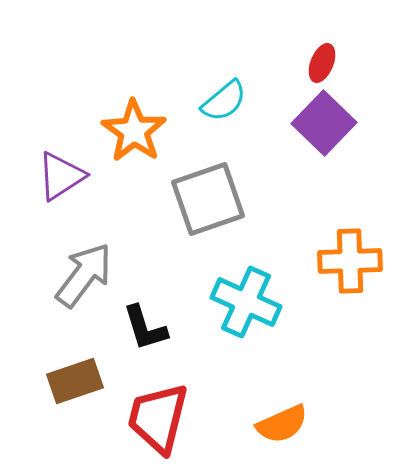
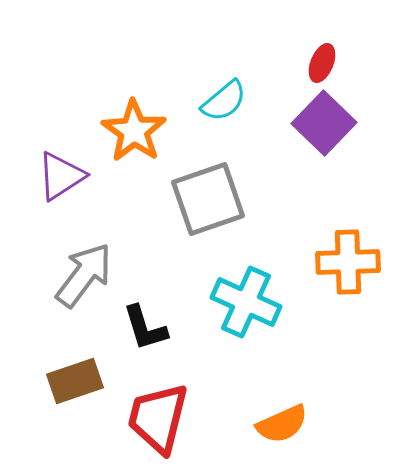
orange cross: moved 2 px left, 1 px down
